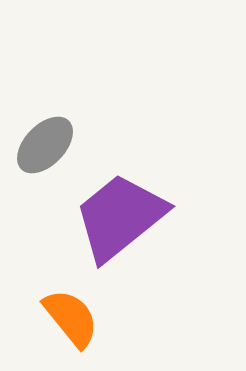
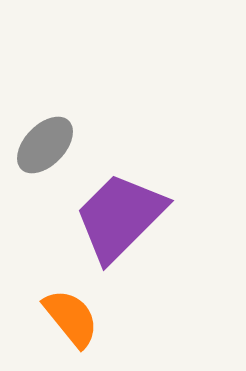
purple trapezoid: rotated 6 degrees counterclockwise
